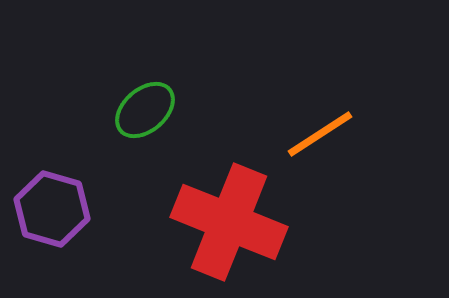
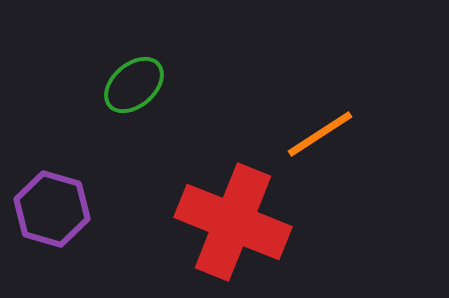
green ellipse: moved 11 px left, 25 px up
red cross: moved 4 px right
